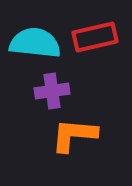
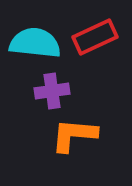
red rectangle: rotated 12 degrees counterclockwise
